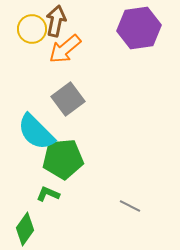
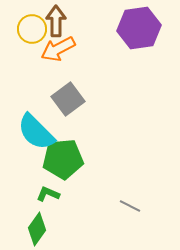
brown arrow: rotated 12 degrees counterclockwise
orange arrow: moved 7 px left; rotated 12 degrees clockwise
green diamond: moved 12 px right
